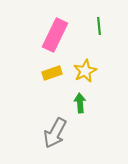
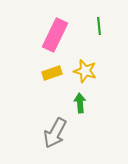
yellow star: rotated 30 degrees counterclockwise
